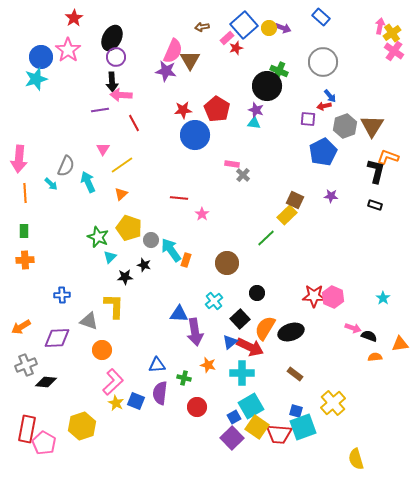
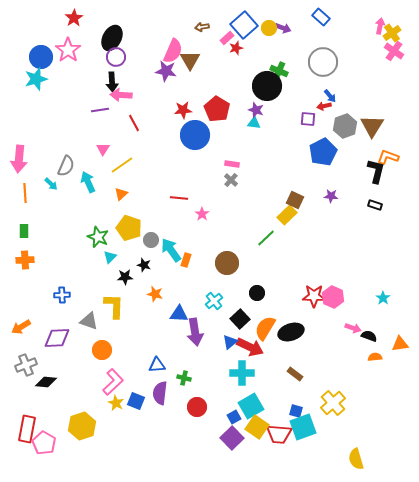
gray cross at (243, 175): moved 12 px left, 5 px down
orange star at (208, 365): moved 53 px left, 71 px up
